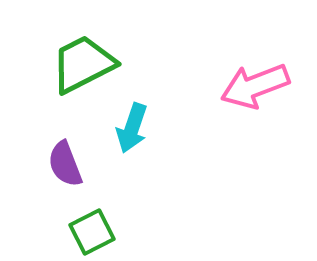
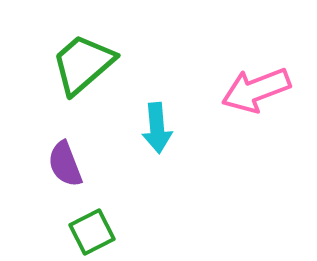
green trapezoid: rotated 14 degrees counterclockwise
pink arrow: moved 1 px right, 4 px down
cyan arrow: moved 25 px right; rotated 24 degrees counterclockwise
